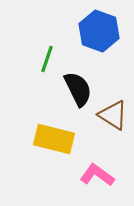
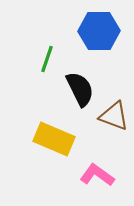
blue hexagon: rotated 21 degrees counterclockwise
black semicircle: moved 2 px right
brown triangle: moved 1 px right, 1 px down; rotated 12 degrees counterclockwise
yellow rectangle: rotated 9 degrees clockwise
